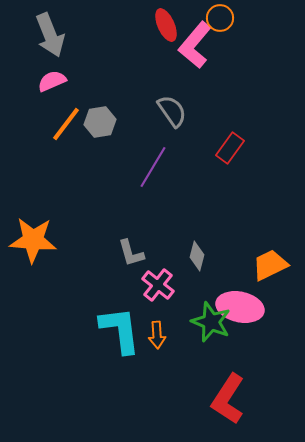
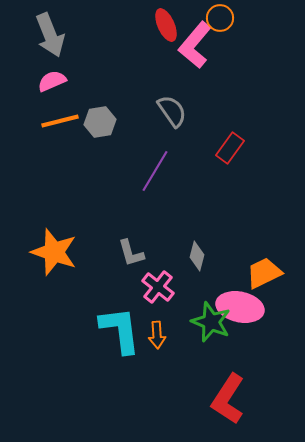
orange line: moved 6 px left, 3 px up; rotated 39 degrees clockwise
purple line: moved 2 px right, 4 px down
orange star: moved 21 px right, 12 px down; rotated 15 degrees clockwise
orange trapezoid: moved 6 px left, 8 px down
pink cross: moved 2 px down
